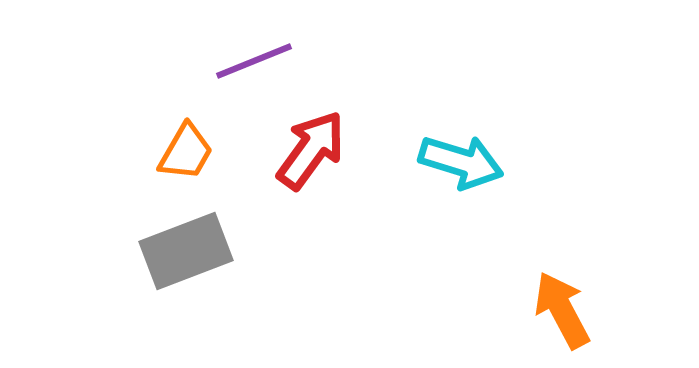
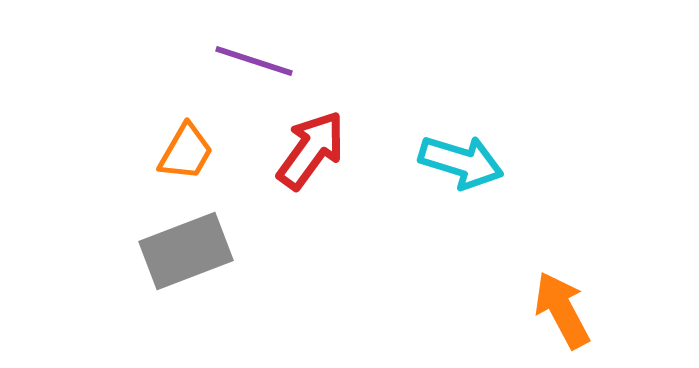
purple line: rotated 40 degrees clockwise
